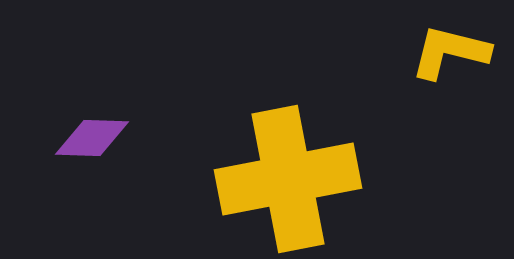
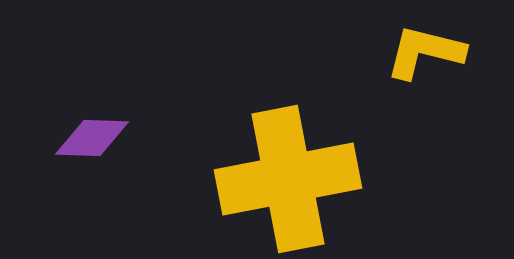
yellow L-shape: moved 25 px left
